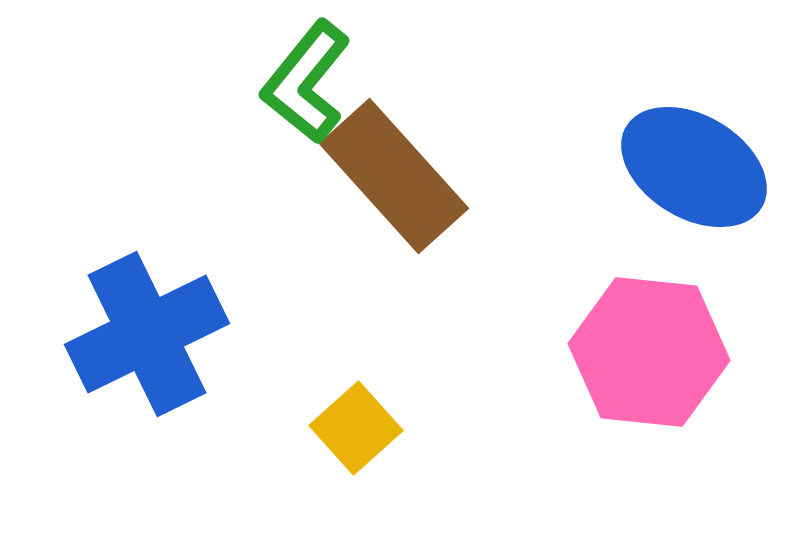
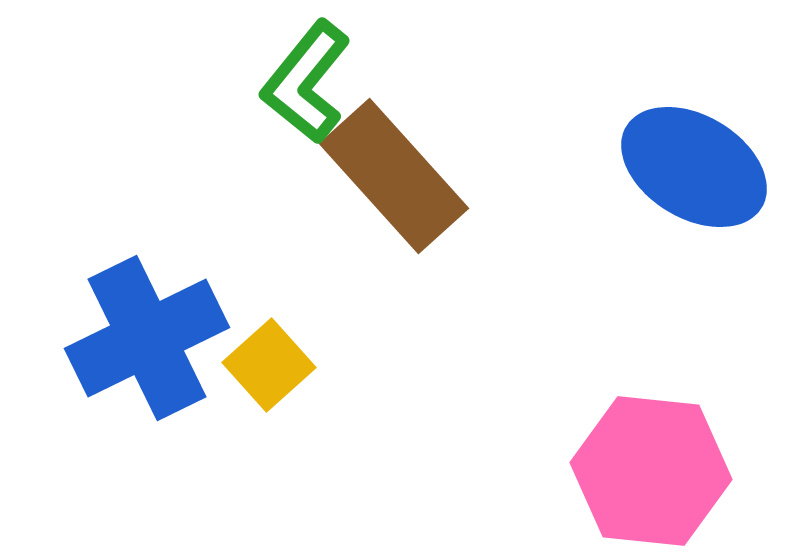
blue cross: moved 4 px down
pink hexagon: moved 2 px right, 119 px down
yellow square: moved 87 px left, 63 px up
